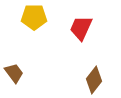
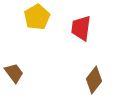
yellow pentagon: moved 3 px right; rotated 30 degrees counterclockwise
red trapezoid: rotated 16 degrees counterclockwise
